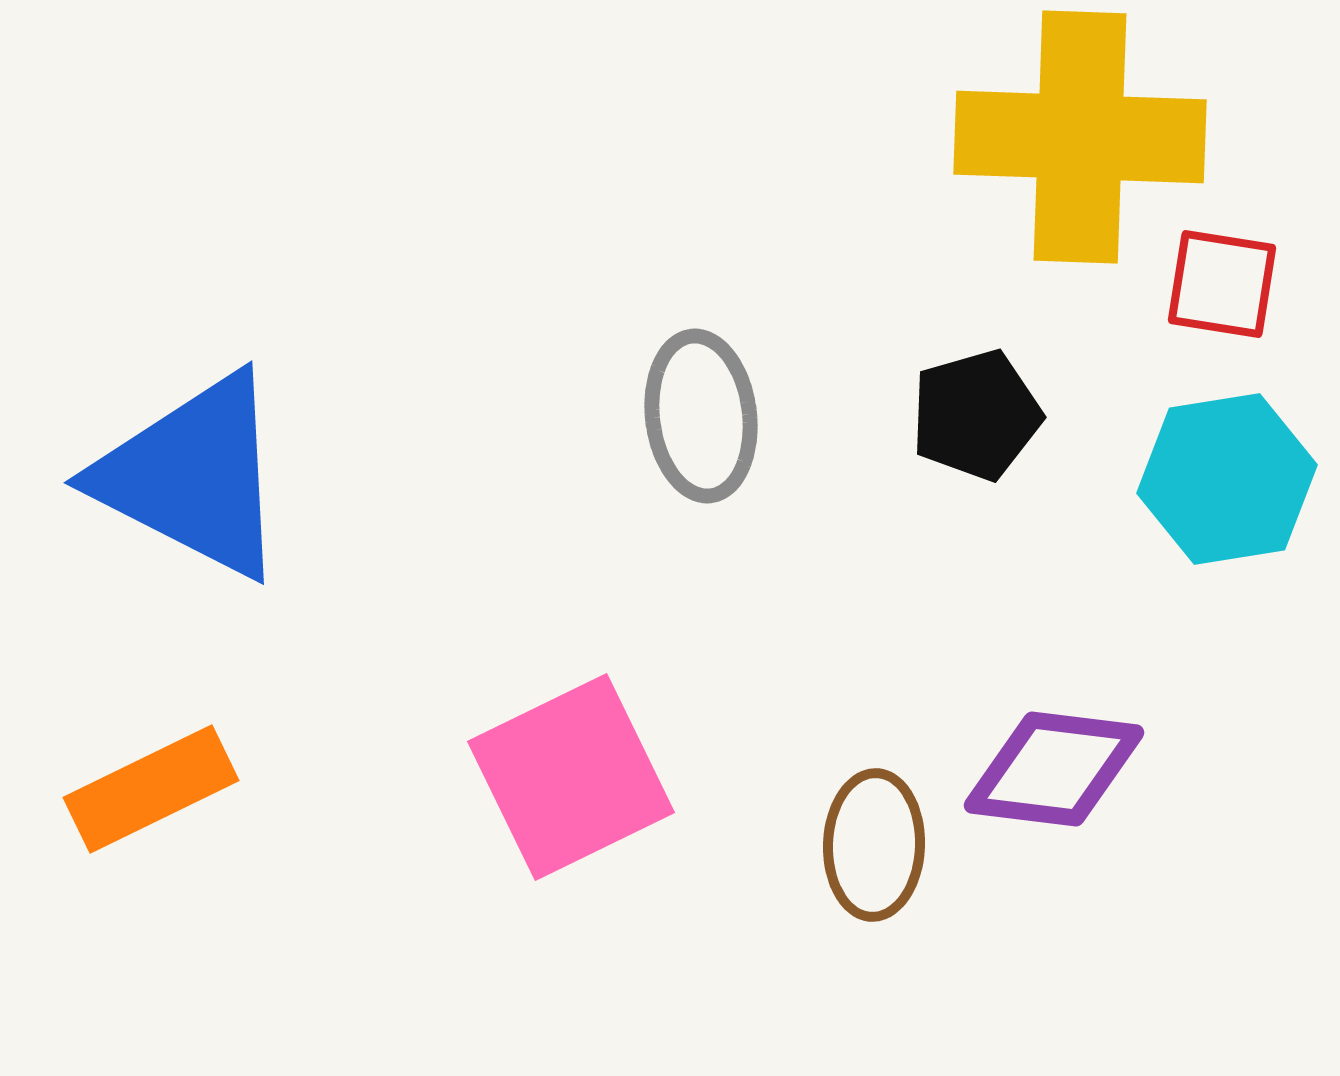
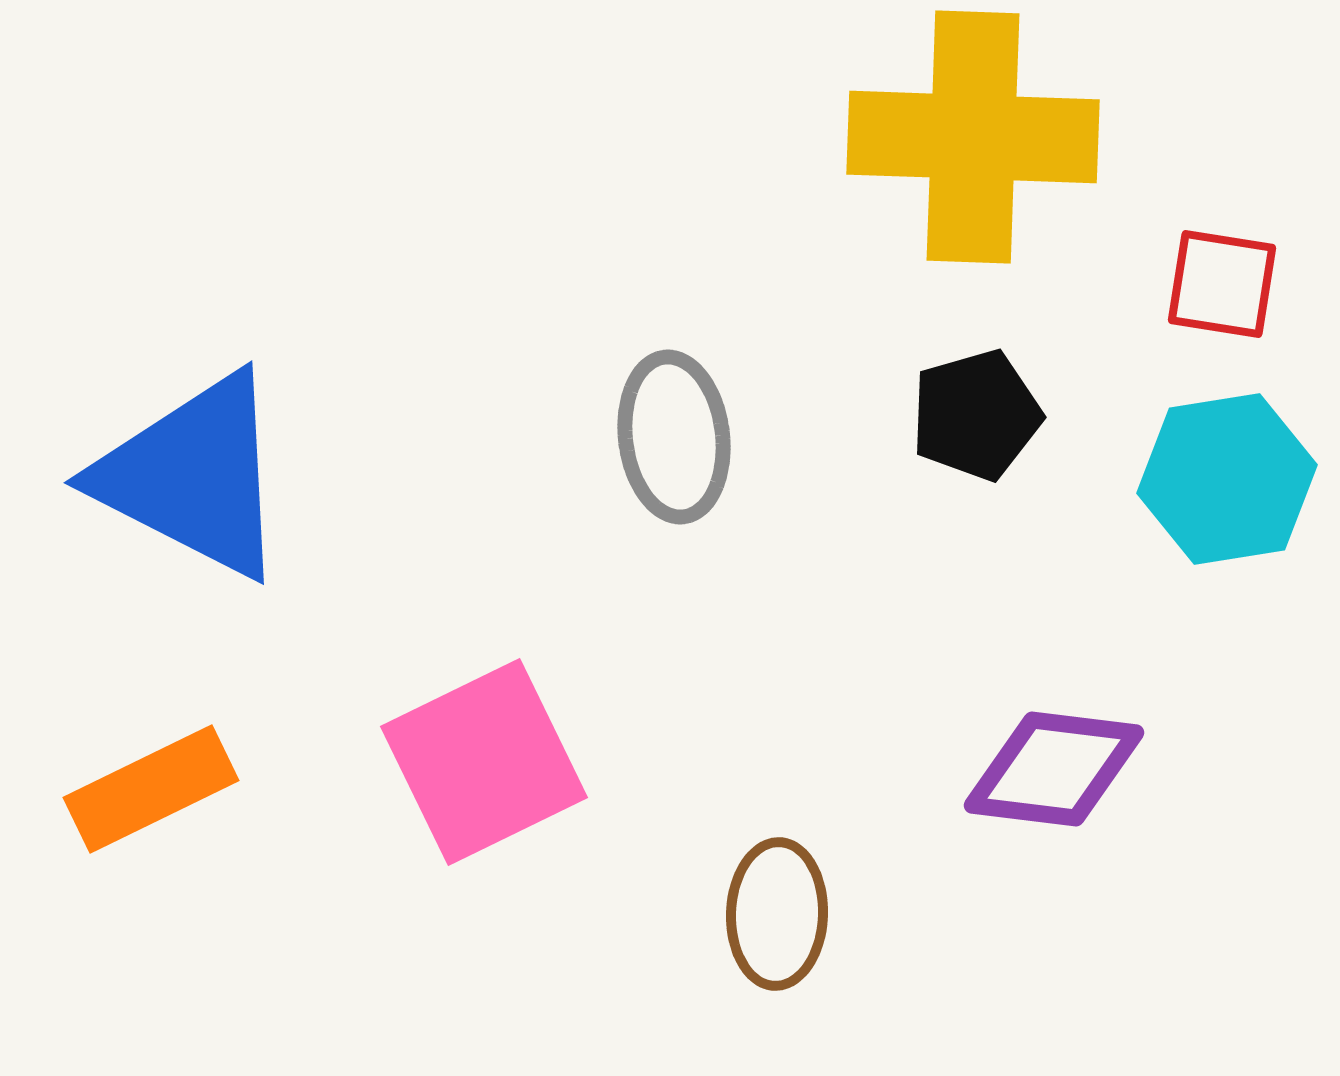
yellow cross: moved 107 px left
gray ellipse: moved 27 px left, 21 px down
pink square: moved 87 px left, 15 px up
brown ellipse: moved 97 px left, 69 px down
